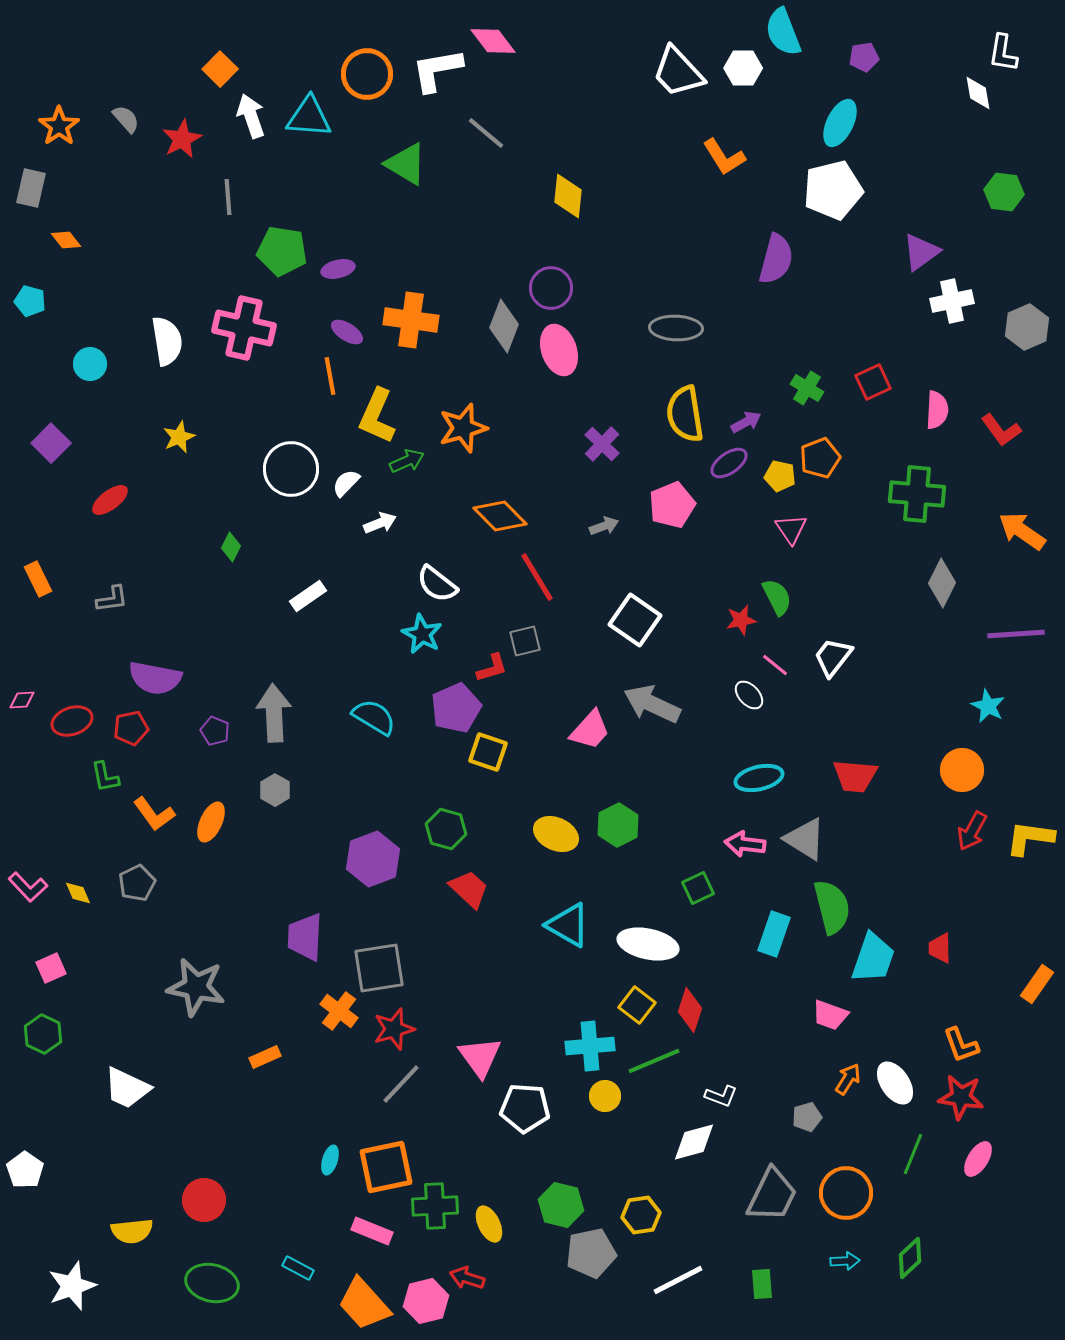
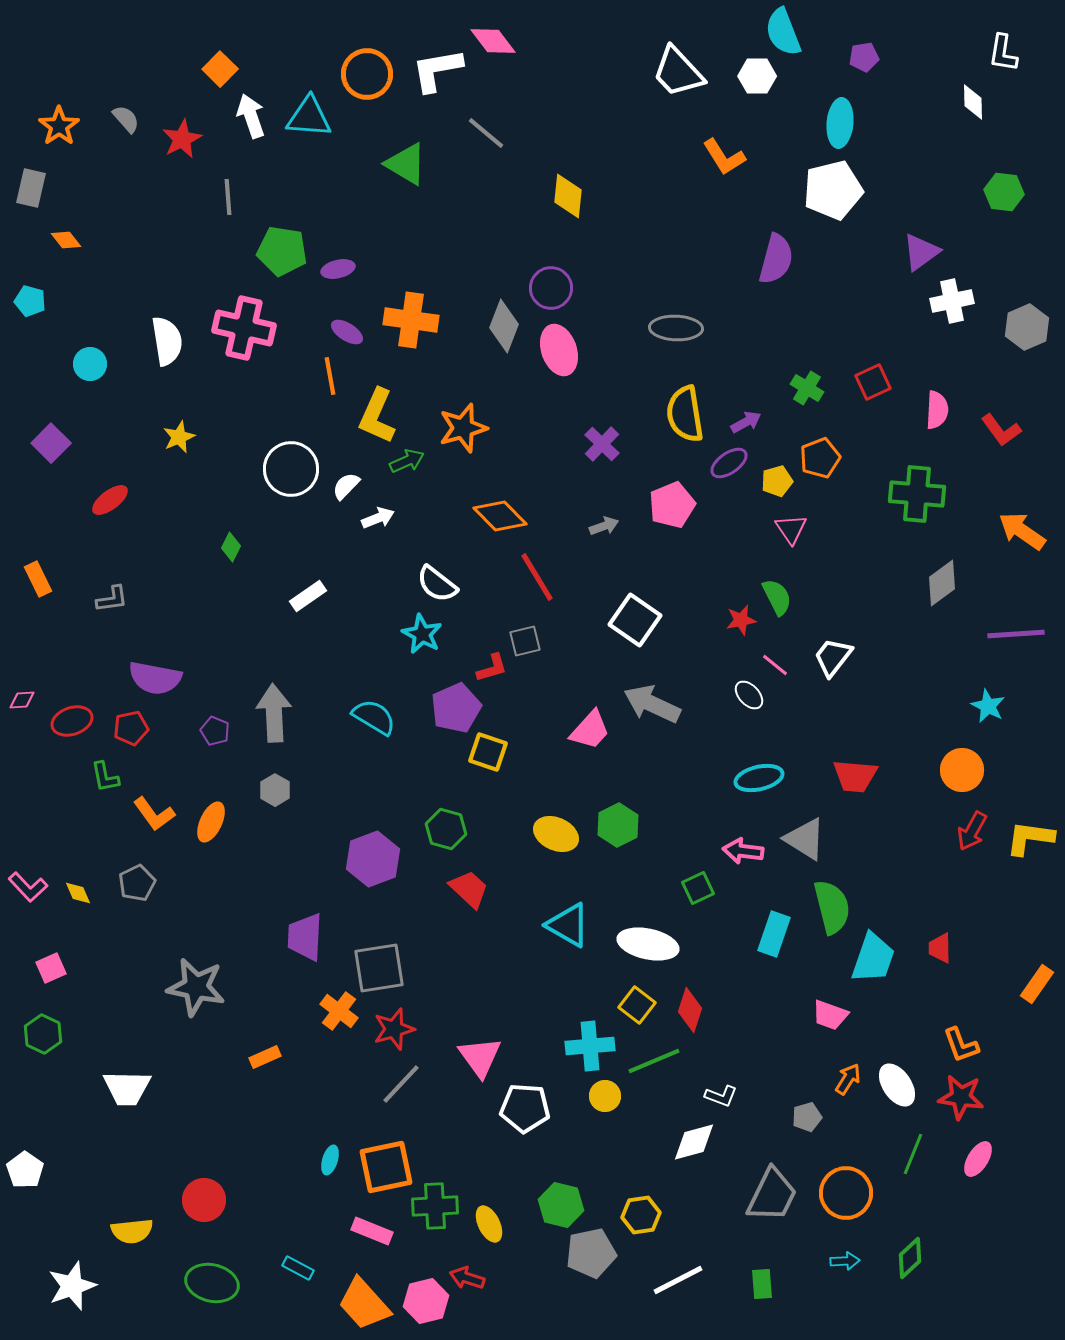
white hexagon at (743, 68): moved 14 px right, 8 px down
white diamond at (978, 93): moved 5 px left, 9 px down; rotated 9 degrees clockwise
cyan ellipse at (840, 123): rotated 21 degrees counterclockwise
yellow pentagon at (780, 476): moved 3 px left, 5 px down; rotated 28 degrees counterclockwise
white semicircle at (346, 483): moved 3 px down
white arrow at (380, 523): moved 2 px left, 5 px up
gray diamond at (942, 583): rotated 27 degrees clockwise
pink arrow at (745, 844): moved 2 px left, 7 px down
white ellipse at (895, 1083): moved 2 px right, 2 px down
white trapezoid at (127, 1088): rotated 24 degrees counterclockwise
